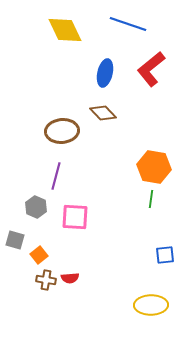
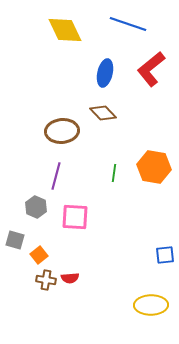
green line: moved 37 px left, 26 px up
